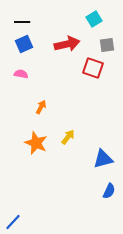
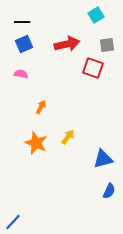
cyan square: moved 2 px right, 4 px up
